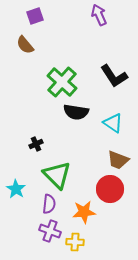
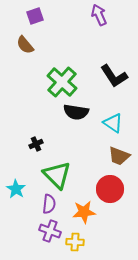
brown trapezoid: moved 1 px right, 4 px up
